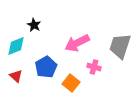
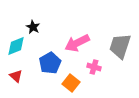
black star: moved 1 px left, 2 px down
blue pentagon: moved 4 px right, 4 px up
